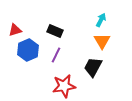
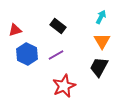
cyan arrow: moved 3 px up
black rectangle: moved 3 px right, 5 px up; rotated 14 degrees clockwise
blue hexagon: moved 1 px left, 4 px down; rotated 10 degrees counterclockwise
purple line: rotated 35 degrees clockwise
black trapezoid: moved 6 px right
red star: rotated 15 degrees counterclockwise
